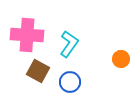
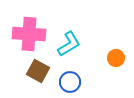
pink cross: moved 2 px right, 1 px up
cyan L-shape: rotated 24 degrees clockwise
orange circle: moved 5 px left, 1 px up
